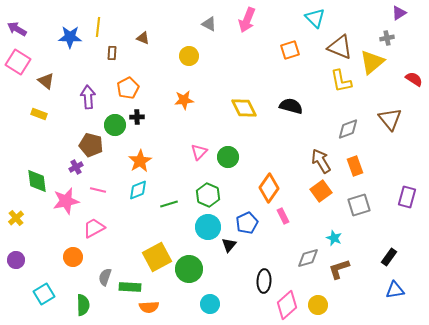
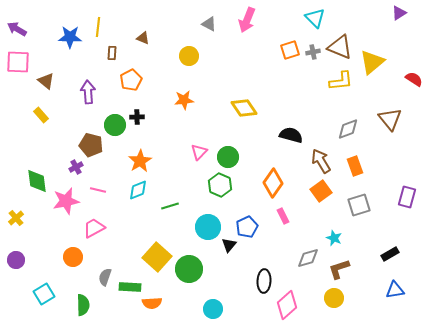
gray cross at (387, 38): moved 74 px left, 14 px down
pink square at (18, 62): rotated 30 degrees counterclockwise
yellow L-shape at (341, 81): rotated 85 degrees counterclockwise
orange pentagon at (128, 88): moved 3 px right, 8 px up
purple arrow at (88, 97): moved 5 px up
black semicircle at (291, 106): moved 29 px down
yellow diamond at (244, 108): rotated 8 degrees counterclockwise
yellow rectangle at (39, 114): moved 2 px right, 1 px down; rotated 28 degrees clockwise
orange diamond at (269, 188): moved 4 px right, 5 px up
green hexagon at (208, 195): moved 12 px right, 10 px up
green line at (169, 204): moved 1 px right, 2 px down
blue pentagon at (247, 223): moved 4 px down
yellow square at (157, 257): rotated 20 degrees counterclockwise
black rectangle at (389, 257): moved 1 px right, 3 px up; rotated 24 degrees clockwise
cyan circle at (210, 304): moved 3 px right, 5 px down
yellow circle at (318, 305): moved 16 px right, 7 px up
orange semicircle at (149, 307): moved 3 px right, 4 px up
